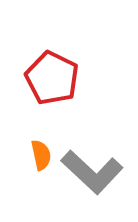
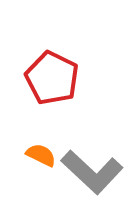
orange semicircle: rotated 52 degrees counterclockwise
